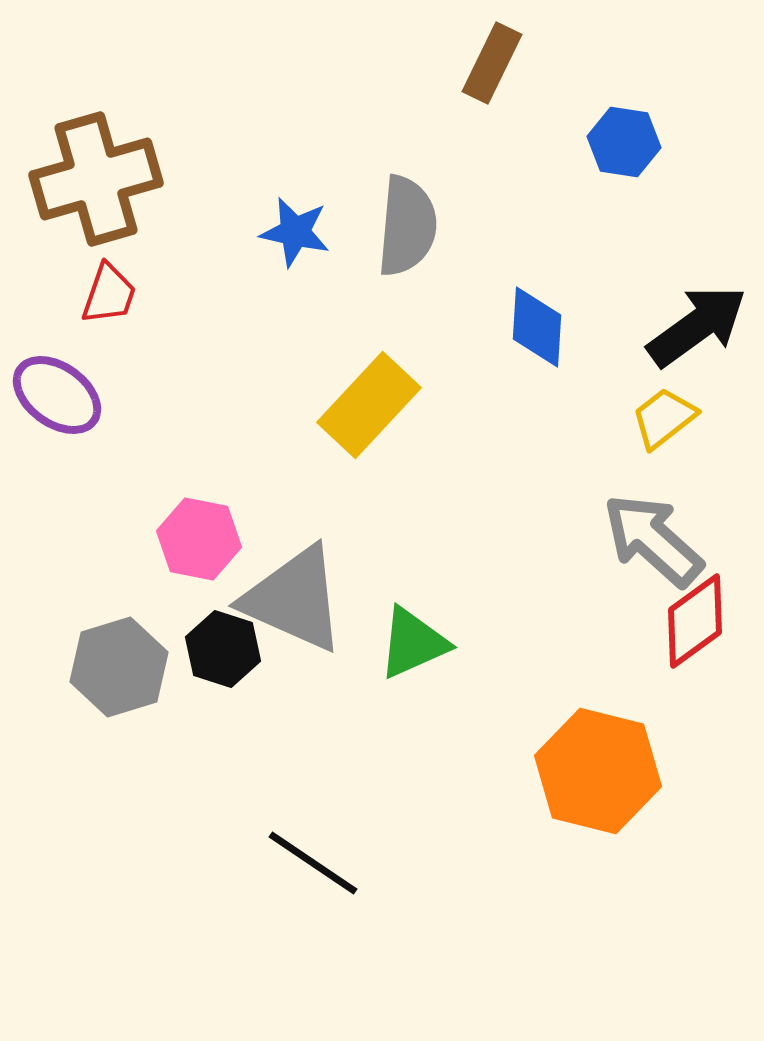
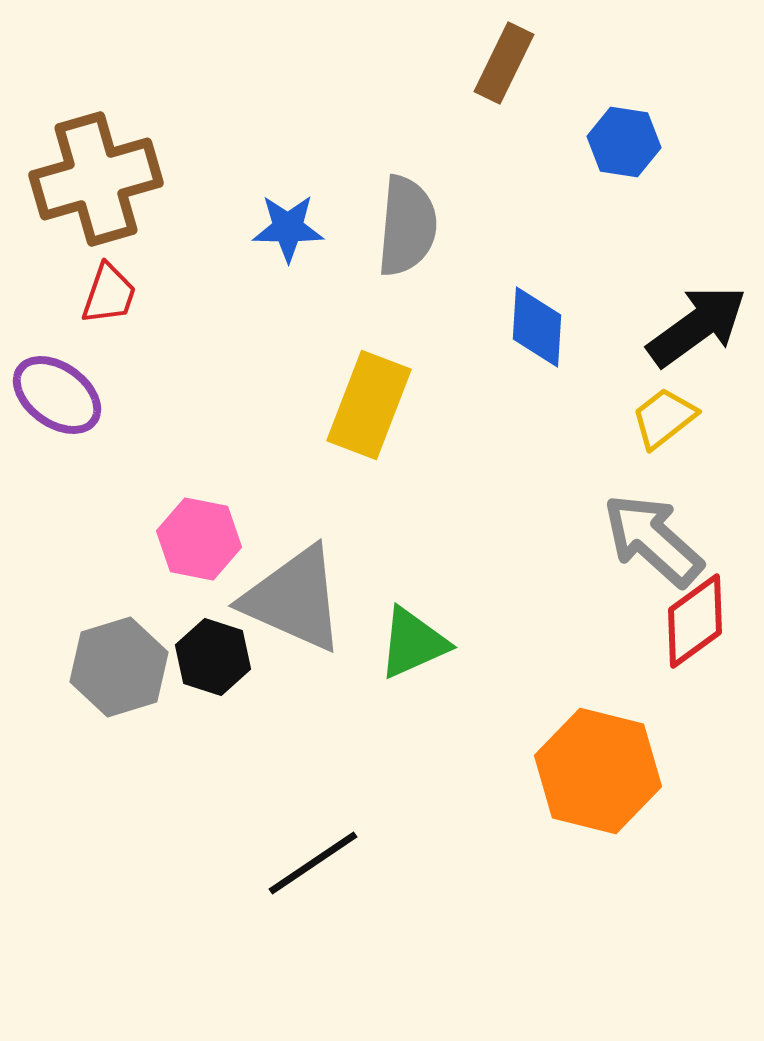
brown rectangle: moved 12 px right
blue star: moved 7 px left, 4 px up; rotated 12 degrees counterclockwise
yellow rectangle: rotated 22 degrees counterclockwise
black hexagon: moved 10 px left, 8 px down
black line: rotated 68 degrees counterclockwise
